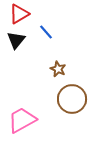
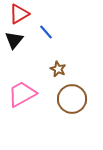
black triangle: moved 2 px left
pink trapezoid: moved 26 px up
